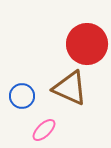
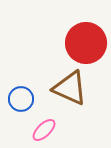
red circle: moved 1 px left, 1 px up
blue circle: moved 1 px left, 3 px down
